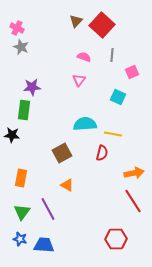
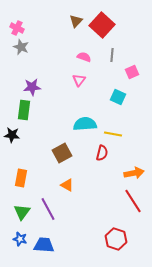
red hexagon: rotated 20 degrees clockwise
